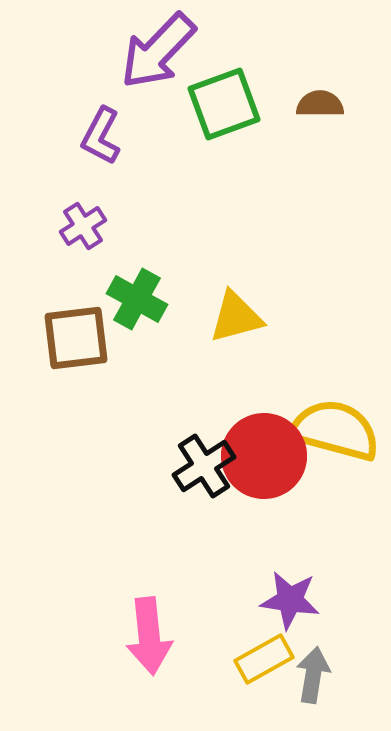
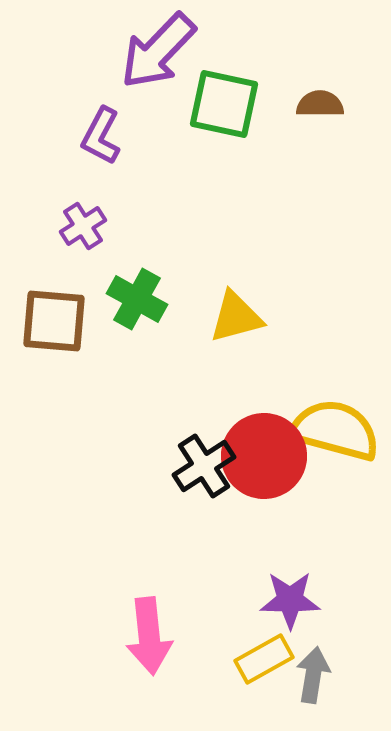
green square: rotated 32 degrees clockwise
brown square: moved 22 px left, 17 px up; rotated 12 degrees clockwise
purple star: rotated 8 degrees counterclockwise
